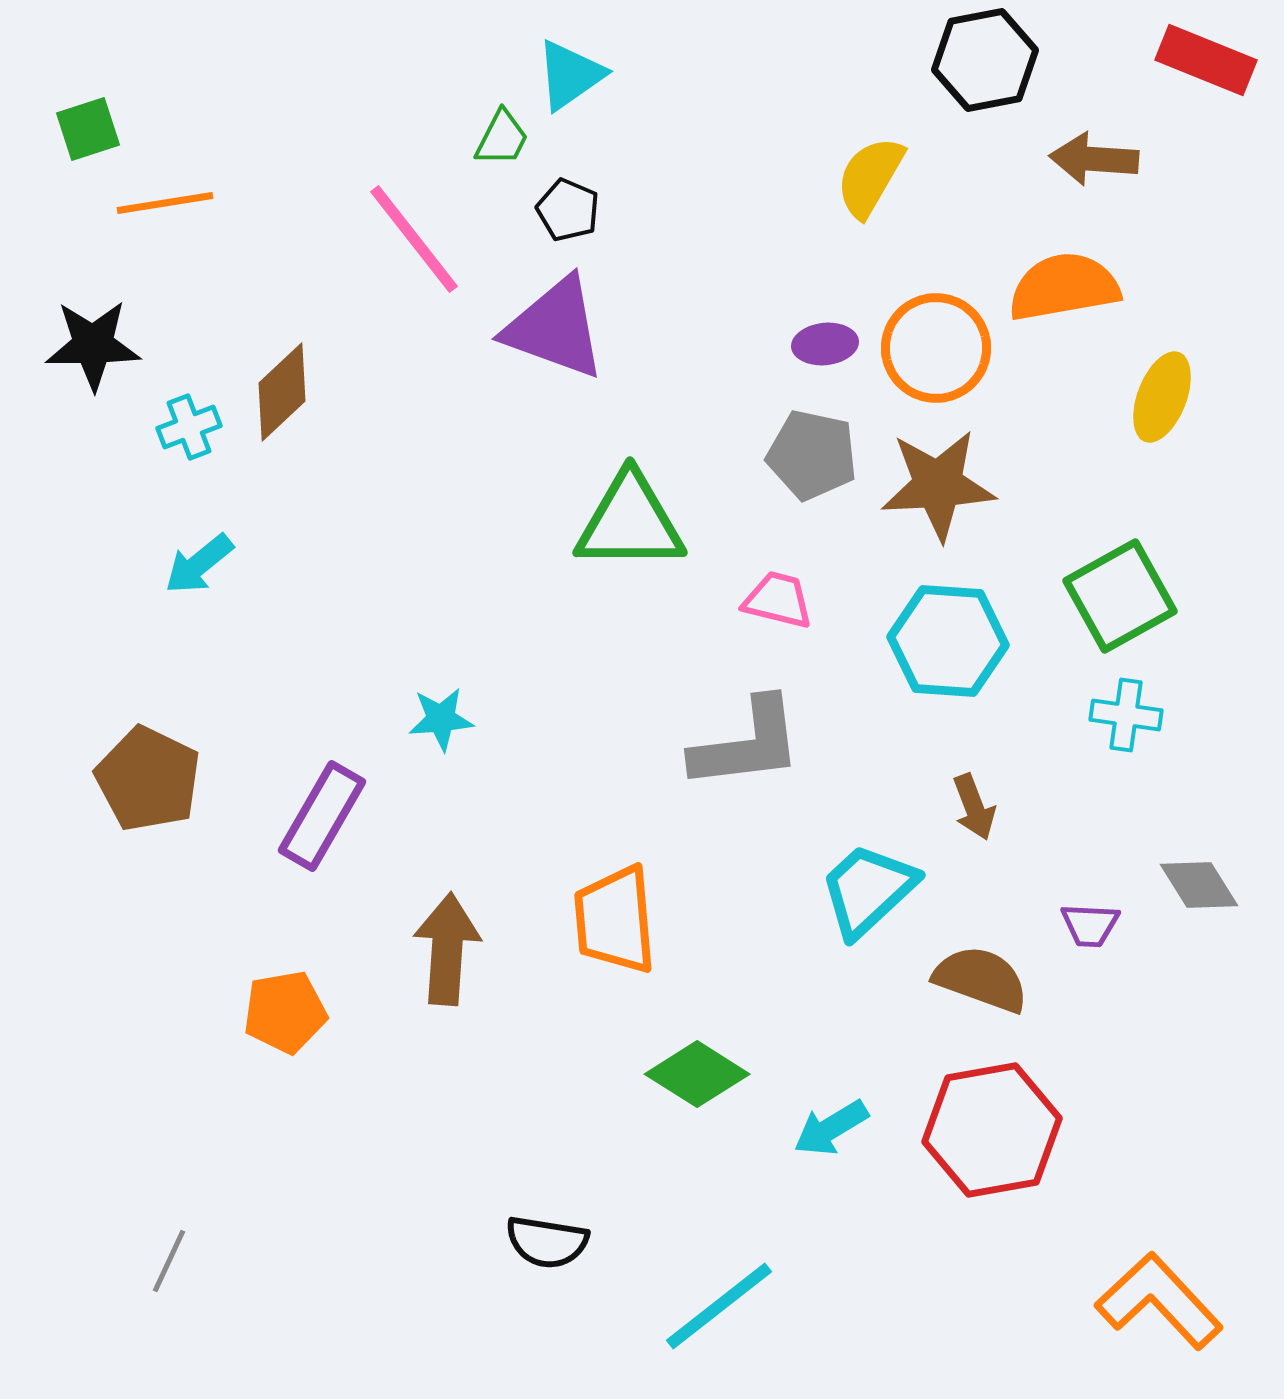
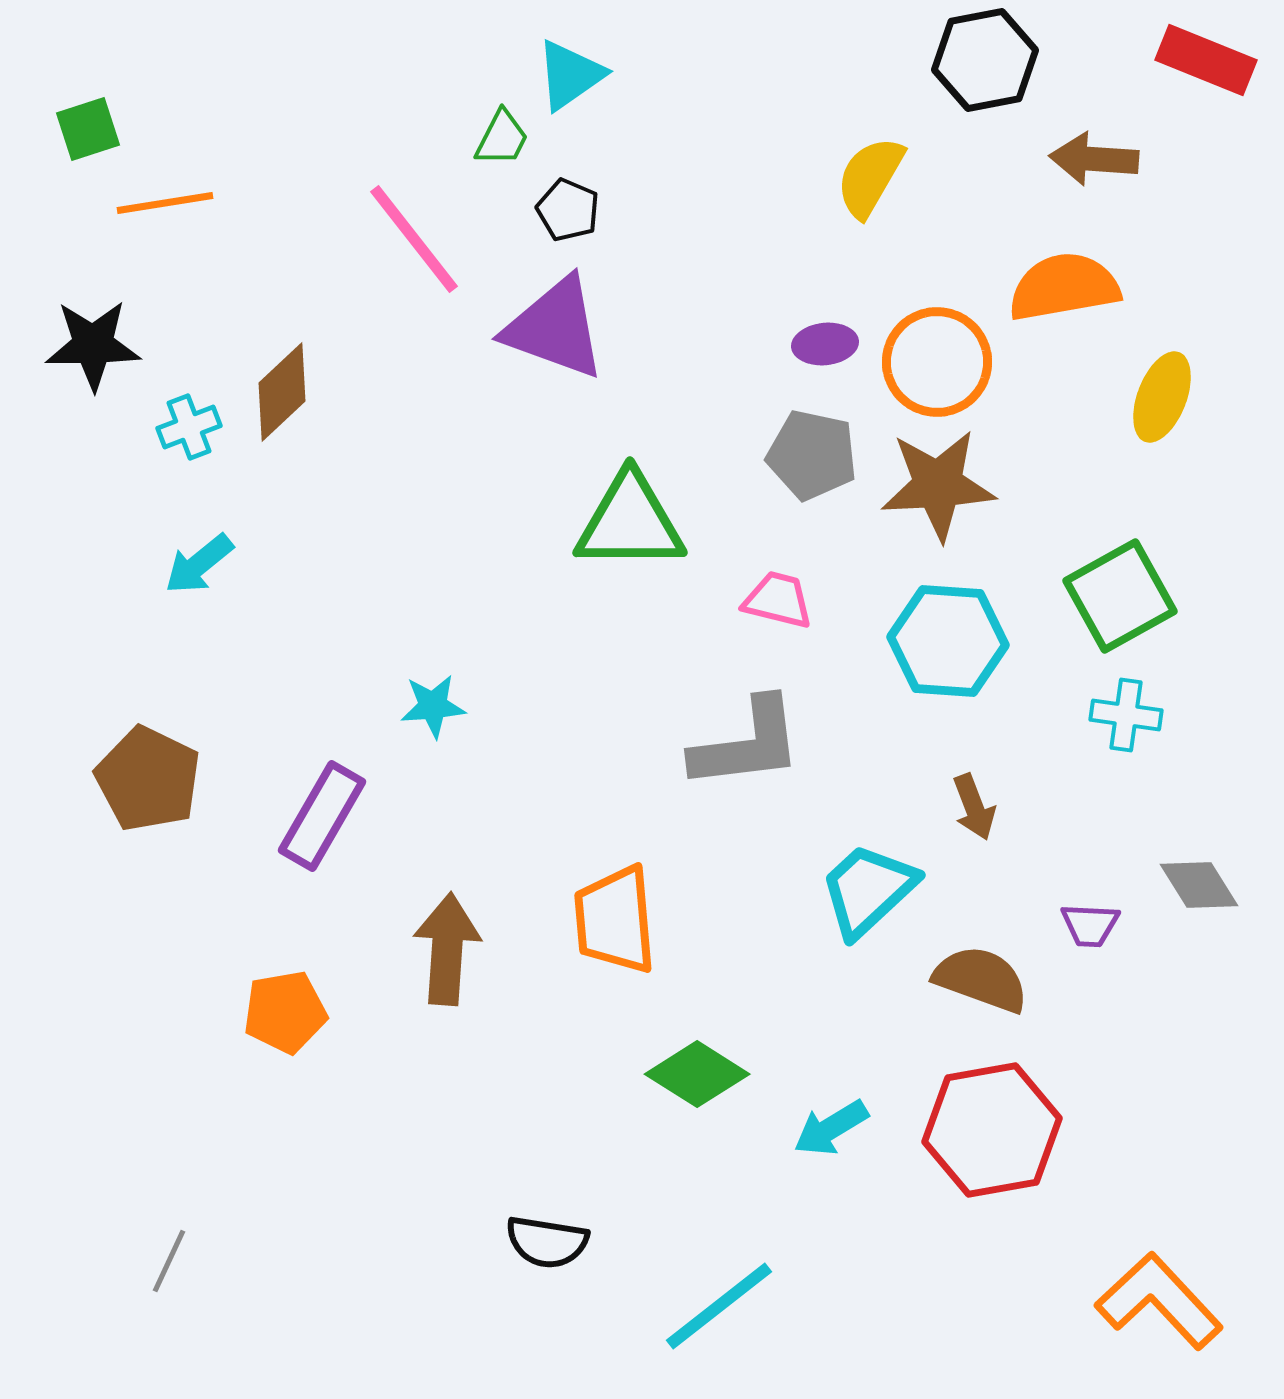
orange circle at (936, 348): moved 1 px right, 14 px down
cyan star at (441, 719): moved 8 px left, 13 px up
